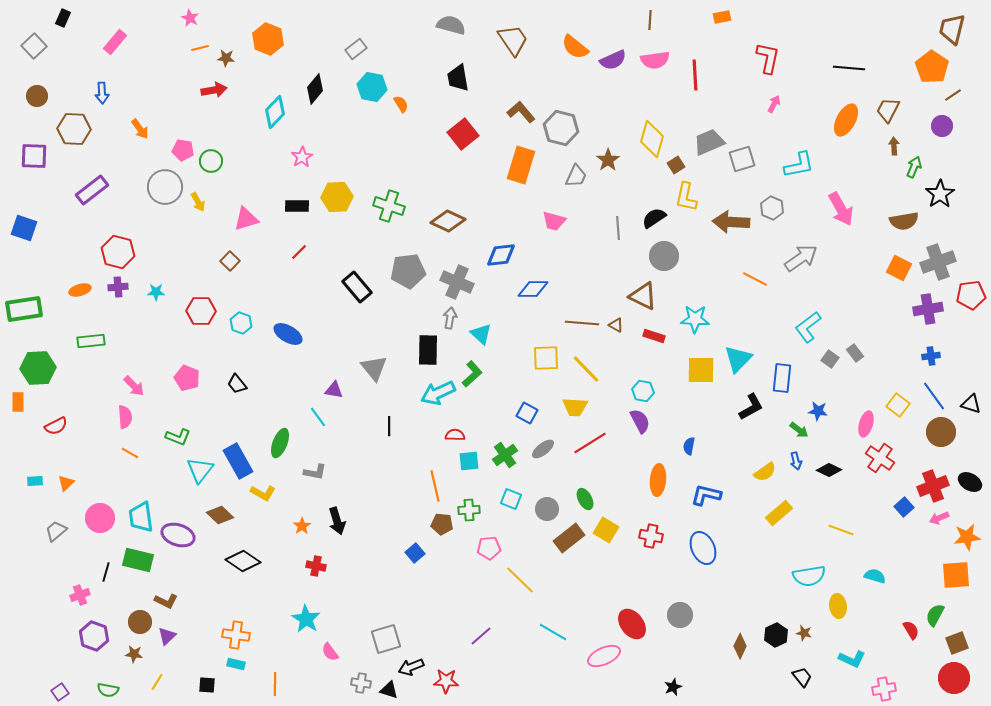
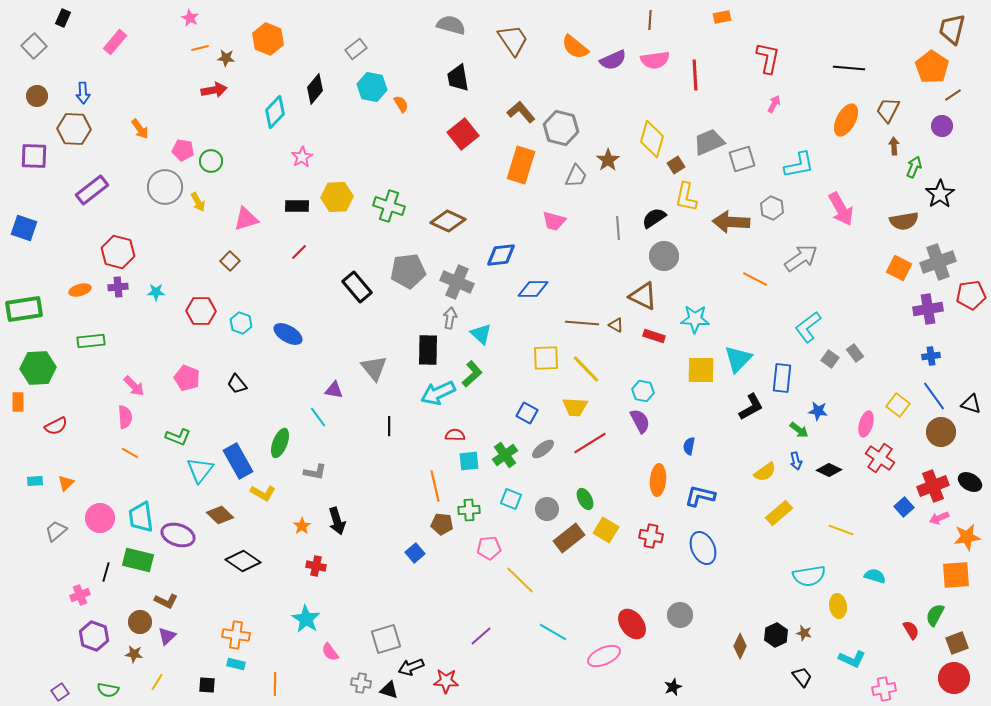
blue arrow at (102, 93): moved 19 px left
blue L-shape at (706, 495): moved 6 px left, 1 px down
